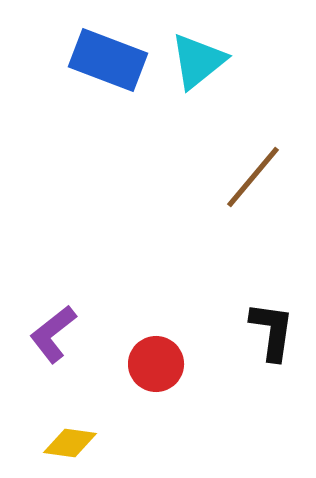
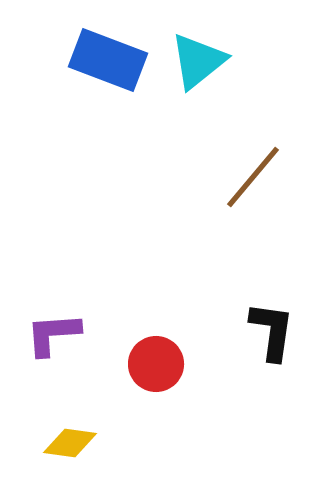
purple L-shape: rotated 34 degrees clockwise
